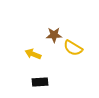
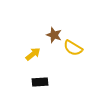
brown star: rotated 21 degrees clockwise
yellow arrow: rotated 119 degrees clockwise
